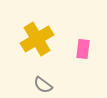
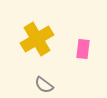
gray semicircle: moved 1 px right
